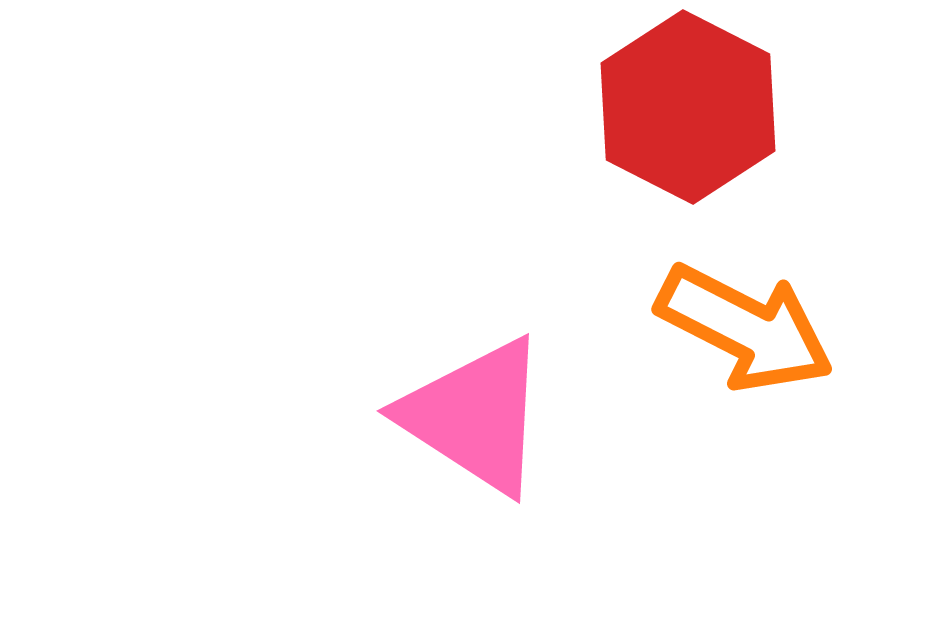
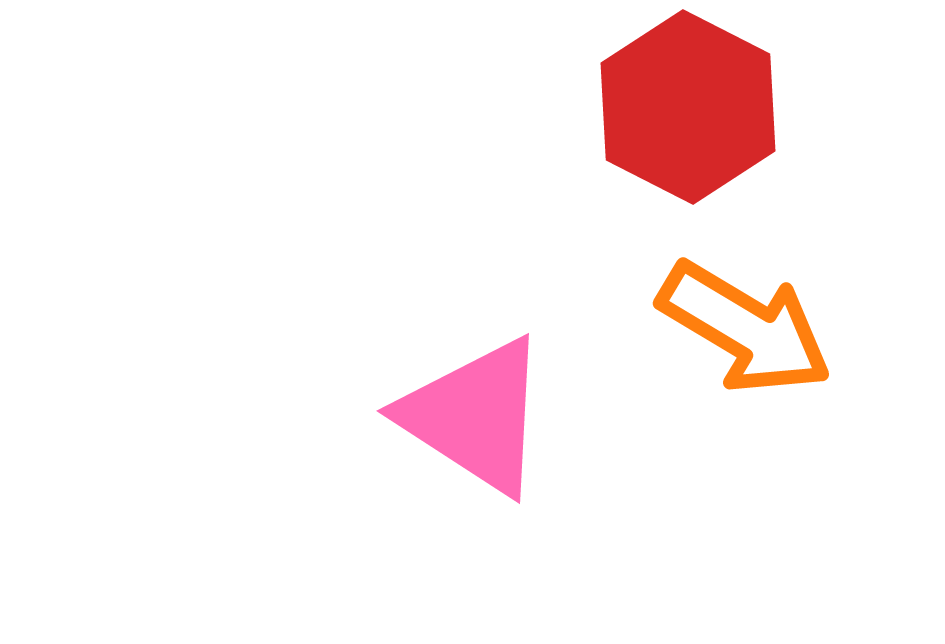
orange arrow: rotated 4 degrees clockwise
